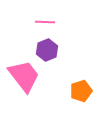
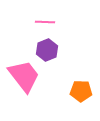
orange pentagon: rotated 20 degrees clockwise
